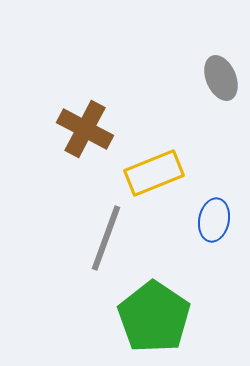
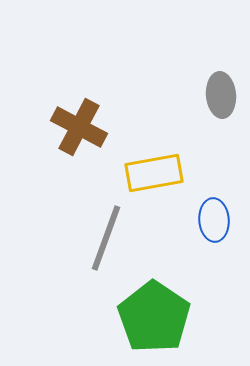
gray ellipse: moved 17 px down; rotated 18 degrees clockwise
brown cross: moved 6 px left, 2 px up
yellow rectangle: rotated 12 degrees clockwise
blue ellipse: rotated 15 degrees counterclockwise
